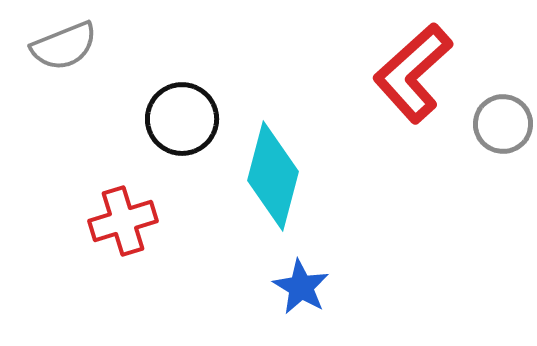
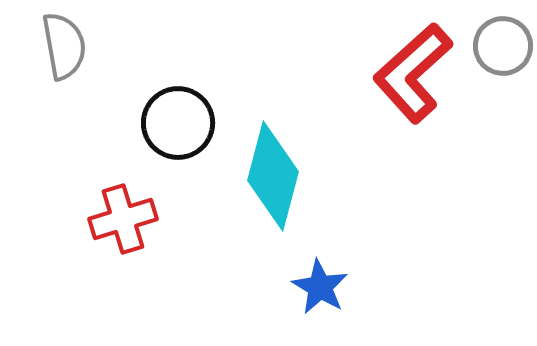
gray semicircle: rotated 78 degrees counterclockwise
black circle: moved 4 px left, 4 px down
gray circle: moved 78 px up
red cross: moved 2 px up
blue star: moved 19 px right
